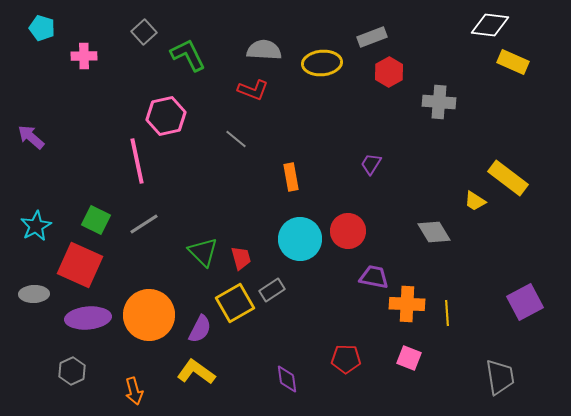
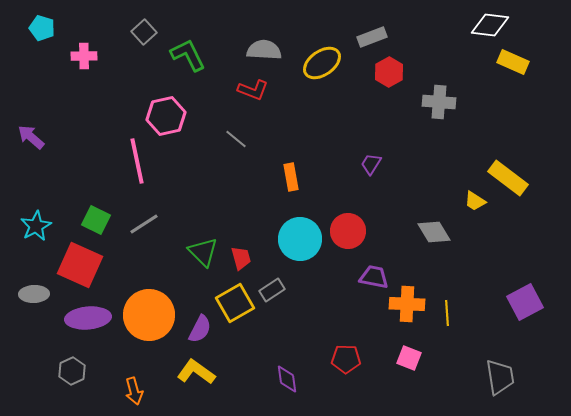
yellow ellipse at (322, 63): rotated 30 degrees counterclockwise
